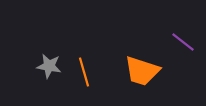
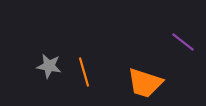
orange trapezoid: moved 3 px right, 12 px down
